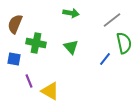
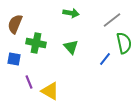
purple line: moved 1 px down
